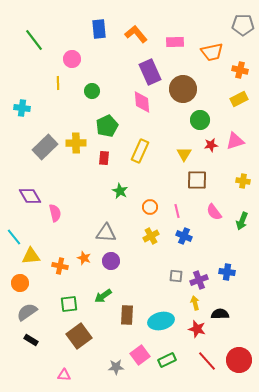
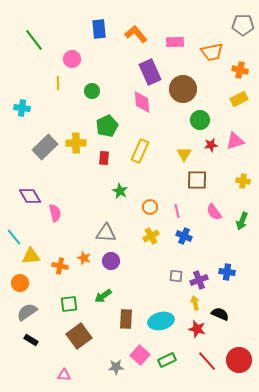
black semicircle at (220, 314): rotated 24 degrees clockwise
brown rectangle at (127, 315): moved 1 px left, 4 px down
pink square at (140, 355): rotated 12 degrees counterclockwise
